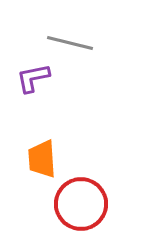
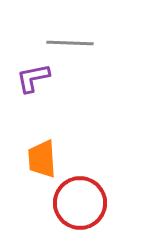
gray line: rotated 12 degrees counterclockwise
red circle: moved 1 px left, 1 px up
